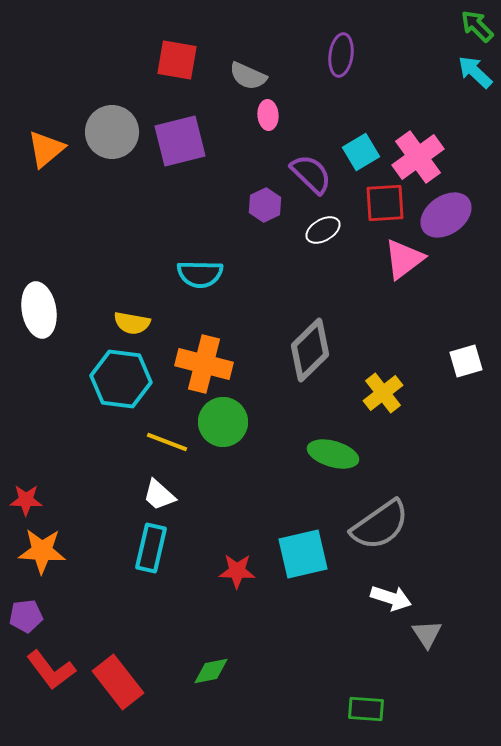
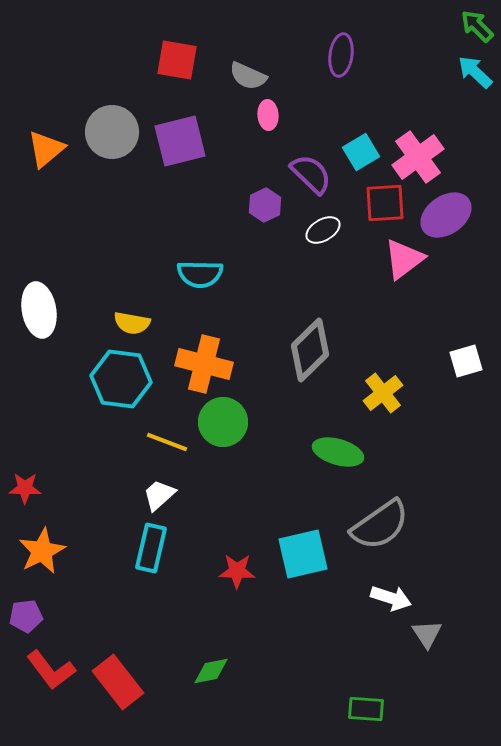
green ellipse at (333, 454): moved 5 px right, 2 px up
white trapezoid at (159, 495): rotated 96 degrees clockwise
red star at (26, 500): moved 1 px left, 12 px up
orange star at (42, 551): rotated 30 degrees counterclockwise
